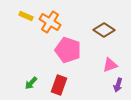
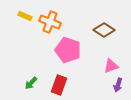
yellow rectangle: moved 1 px left
orange cross: rotated 10 degrees counterclockwise
pink triangle: moved 1 px right, 1 px down
